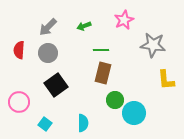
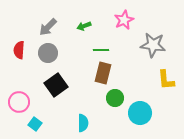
green circle: moved 2 px up
cyan circle: moved 6 px right
cyan square: moved 10 px left
